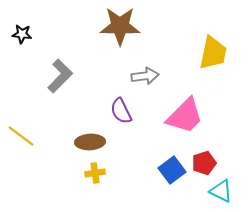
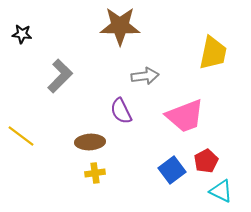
pink trapezoid: rotated 24 degrees clockwise
red pentagon: moved 2 px right, 2 px up; rotated 10 degrees counterclockwise
